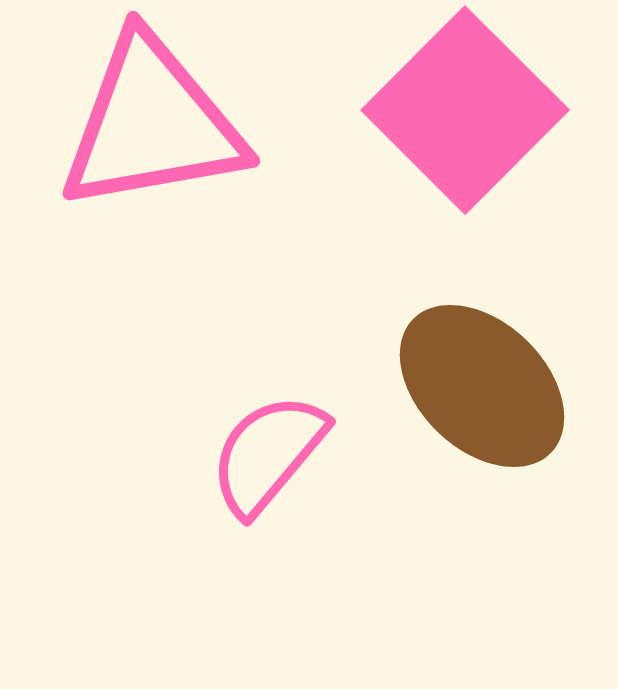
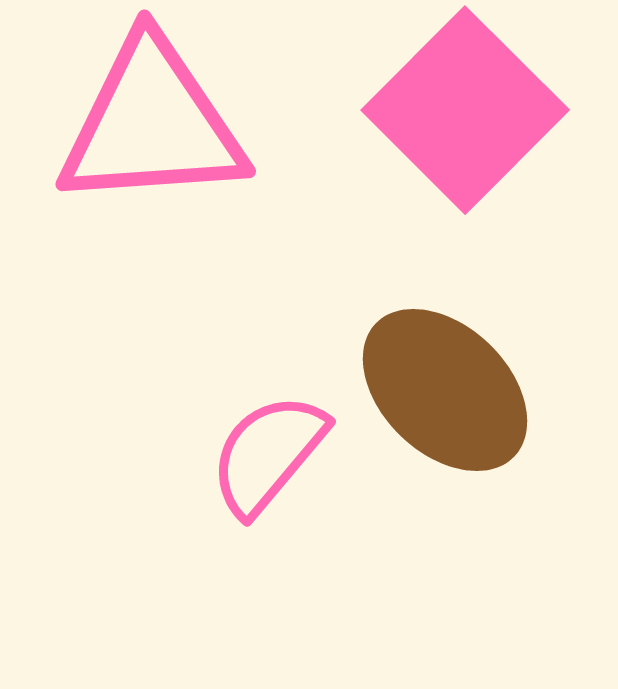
pink triangle: rotated 6 degrees clockwise
brown ellipse: moved 37 px left, 4 px down
